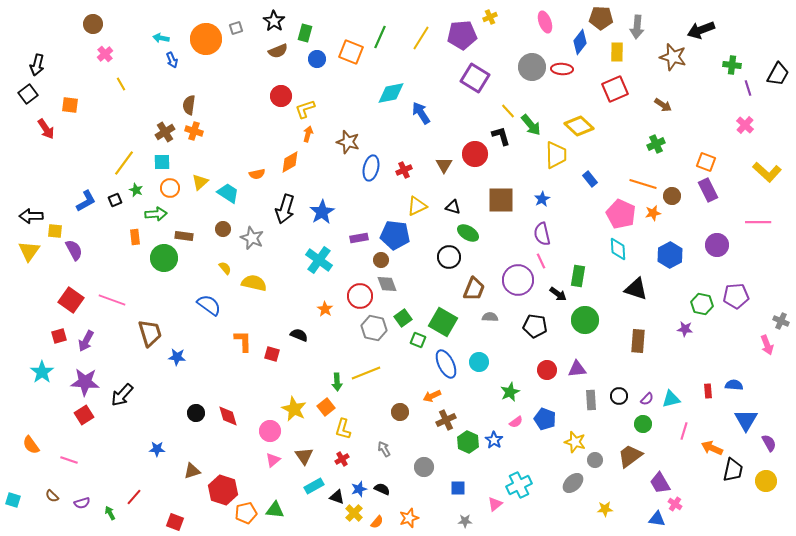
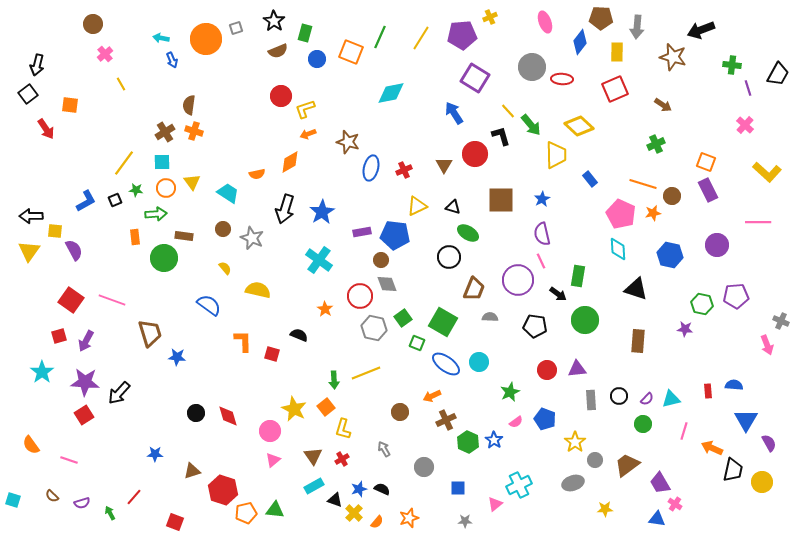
red ellipse at (562, 69): moved 10 px down
blue arrow at (421, 113): moved 33 px right
orange arrow at (308, 134): rotated 126 degrees counterclockwise
yellow triangle at (200, 182): moved 8 px left; rotated 24 degrees counterclockwise
orange circle at (170, 188): moved 4 px left
green star at (136, 190): rotated 16 degrees counterclockwise
purple rectangle at (359, 238): moved 3 px right, 6 px up
blue hexagon at (670, 255): rotated 20 degrees counterclockwise
yellow semicircle at (254, 283): moved 4 px right, 7 px down
green square at (418, 340): moved 1 px left, 3 px down
blue ellipse at (446, 364): rotated 28 degrees counterclockwise
green arrow at (337, 382): moved 3 px left, 2 px up
black arrow at (122, 395): moved 3 px left, 2 px up
yellow star at (575, 442): rotated 20 degrees clockwise
blue star at (157, 449): moved 2 px left, 5 px down
brown triangle at (304, 456): moved 9 px right
brown trapezoid at (630, 456): moved 3 px left, 9 px down
yellow circle at (766, 481): moved 4 px left, 1 px down
gray ellipse at (573, 483): rotated 25 degrees clockwise
black triangle at (337, 497): moved 2 px left, 3 px down
